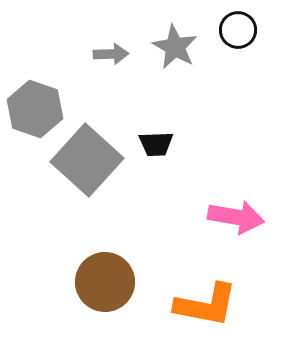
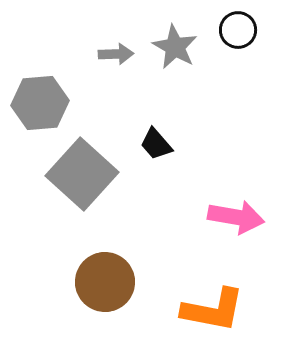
gray arrow: moved 5 px right
gray hexagon: moved 5 px right, 6 px up; rotated 24 degrees counterclockwise
black trapezoid: rotated 51 degrees clockwise
gray square: moved 5 px left, 14 px down
orange L-shape: moved 7 px right, 5 px down
